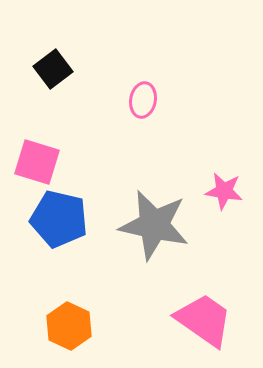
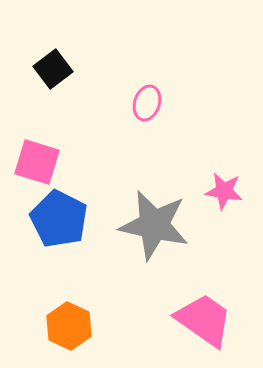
pink ellipse: moved 4 px right, 3 px down; rotated 8 degrees clockwise
blue pentagon: rotated 14 degrees clockwise
